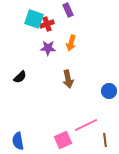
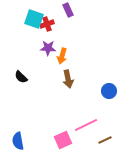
orange arrow: moved 9 px left, 13 px down
black semicircle: moved 1 px right; rotated 88 degrees clockwise
brown line: rotated 72 degrees clockwise
